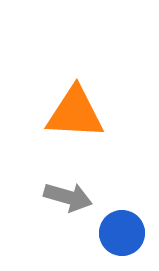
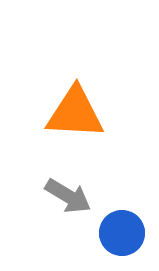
gray arrow: moved 1 px up; rotated 15 degrees clockwise
